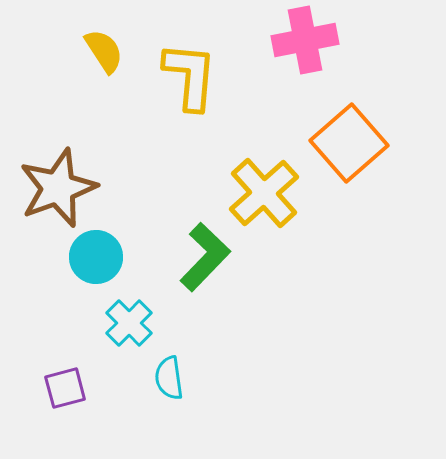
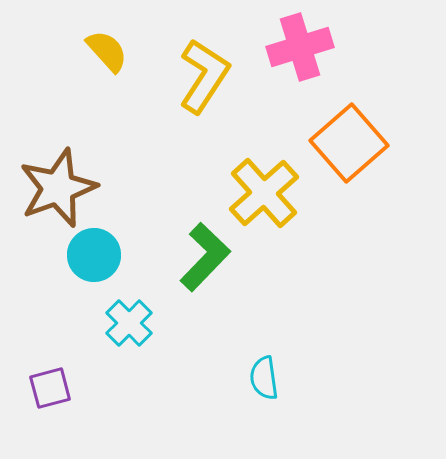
pink cross: moved 5 px left, 7 px down; rotated 6 degrees counterclockwise
yellow semicircle: moved 3 px right; rotated 9 degrees counterclockwise
yellow L-shape: moved 14 px right; rotated 28 degrees clockwise
cyan circle: moved 2 px left, 2 px up
cyan semicircle: moved 95 px right
purple square: moved 15 px left
